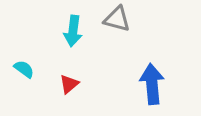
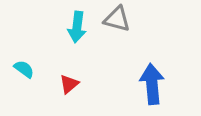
cyan arrow: moved 4 px right, 4 px up
